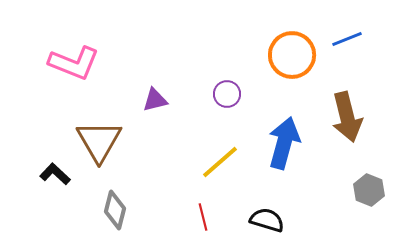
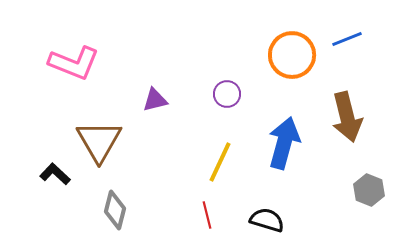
yellow line: rotated 24 degrees counterclockwise
red line: moved 4 px right, 2 px up
